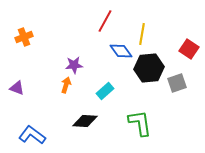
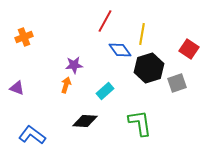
blue diamond: moved 1 px left, 1 px up
black hexagon: rotated 12 degrees counterclockwise
